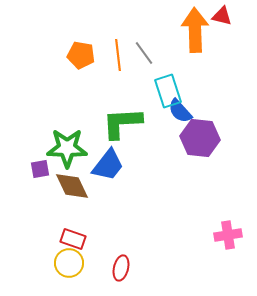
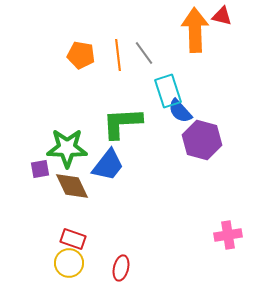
purple hexagon: moved 2 px right, 2 px down; rotated 9 degrees clockwise
